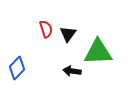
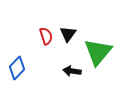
red semicircle: moved 7 px down
green triangle: rotated 48 degrees counterclockwise
